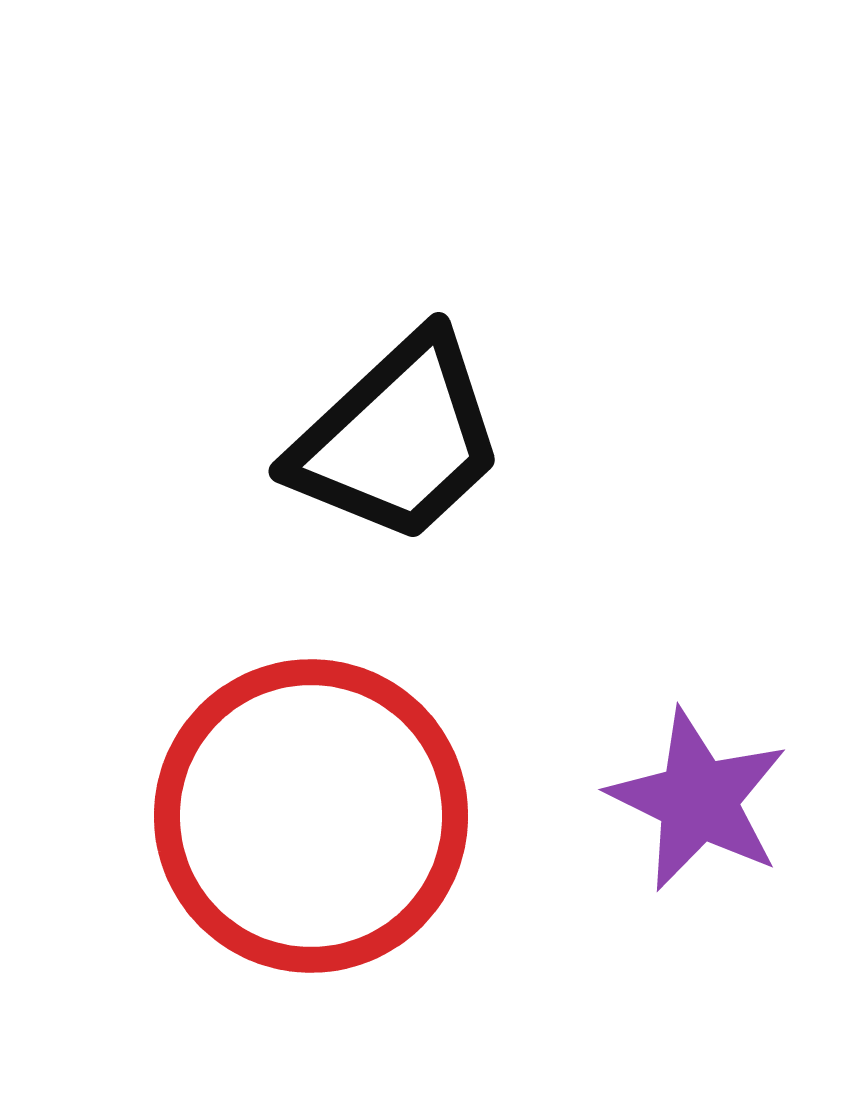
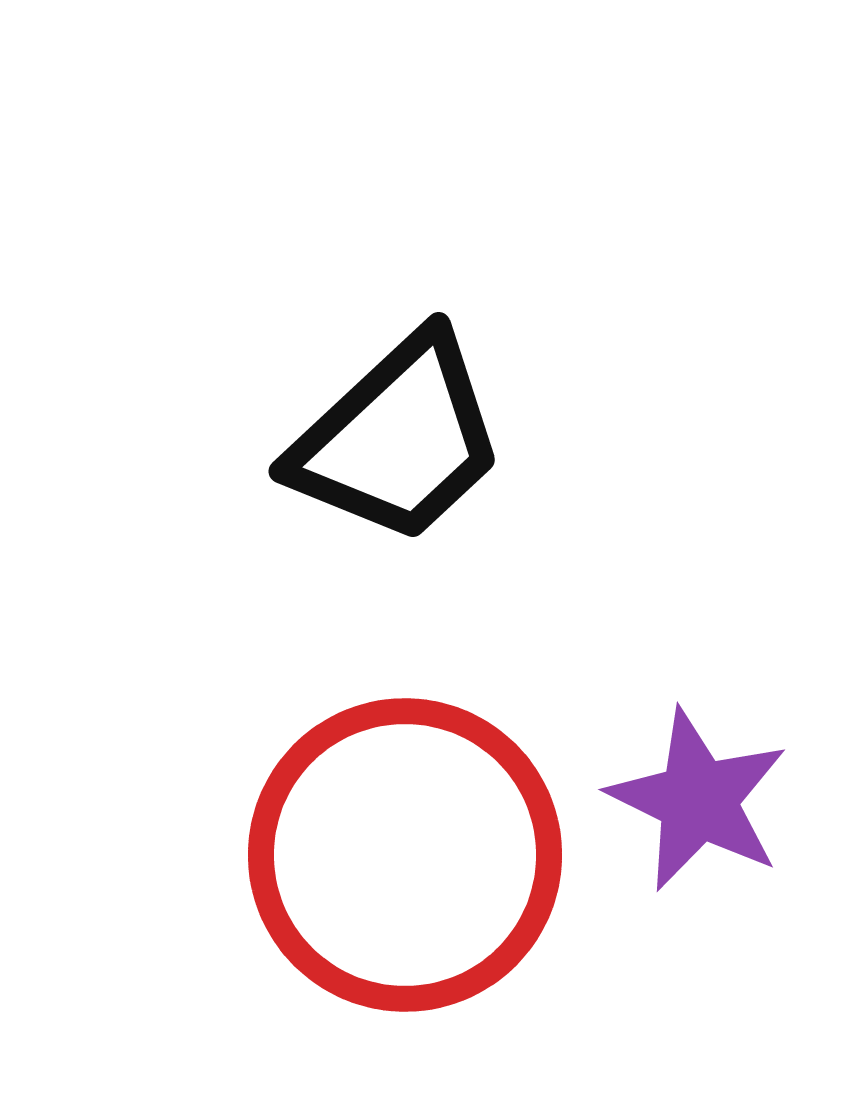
red circle: moved 94 px right, 39 px down
